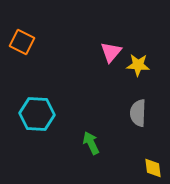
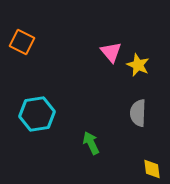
pink triangle: rotated 20 degrees counterclockwise
yellow star: rotated 20 degrees clockwise
cyan hexagon: rotated 12 degrees counterclockwise
yellow diamond: moved 1 px left, 1 px down
